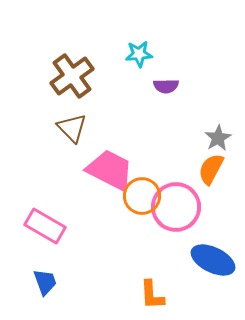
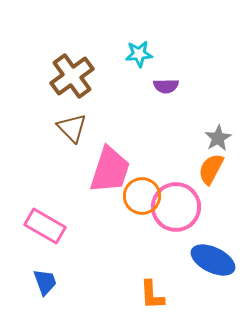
pink trapezoid: rotated 81 degrees clockwise
